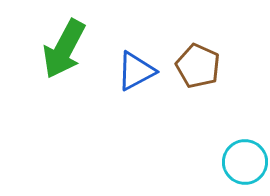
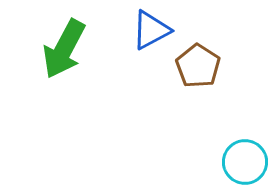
brown pentagon: rotated 9 degrees clockwise
blue triangle: moved 15 px right, 41 px up
